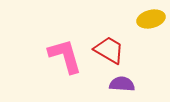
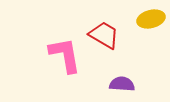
red trapezoid: moved 5 px left, 15 px up
pink L-shape: moved 1 px up; rotated 6 degrees clockwise
